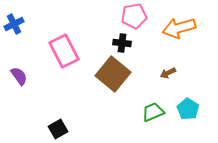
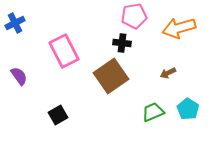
blue cross: moved 1 px right, 1 px up
brown square: moved 2 px left, 2 px down; rotated 16 degrees clockwise
black square: moved 14 px up
